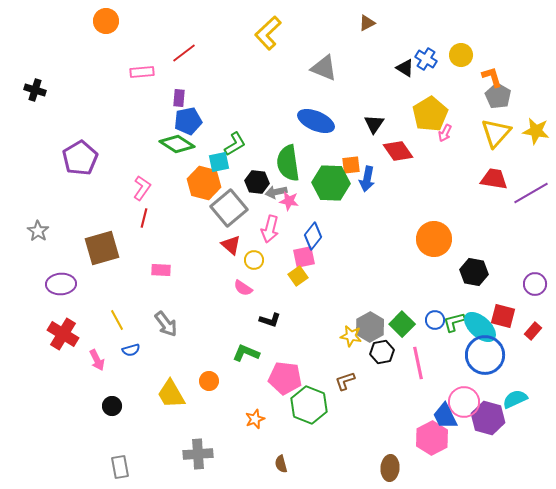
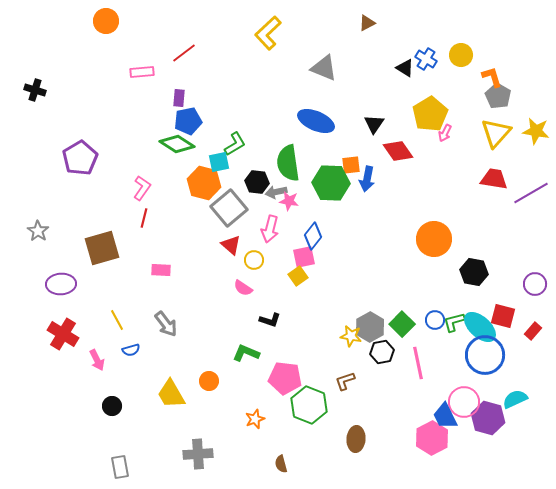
brown ellipse at (390, 468): moved 34 px left, 29 px up
